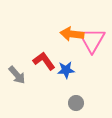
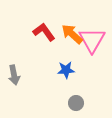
orange arrow: rotated 35 degrees clockwise
red L-shape: moved 29 px up
gray arrow: moved 3 px left; rotated 30 degrees clockwise
